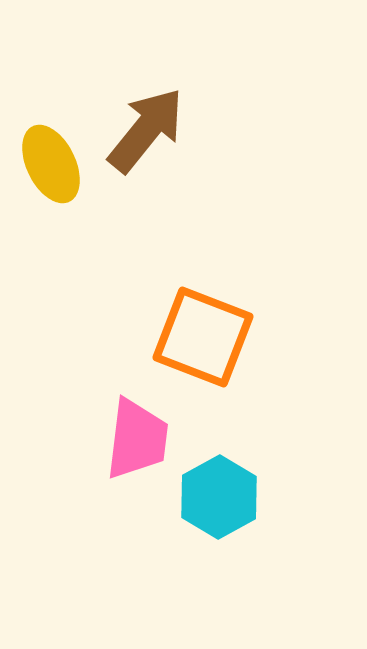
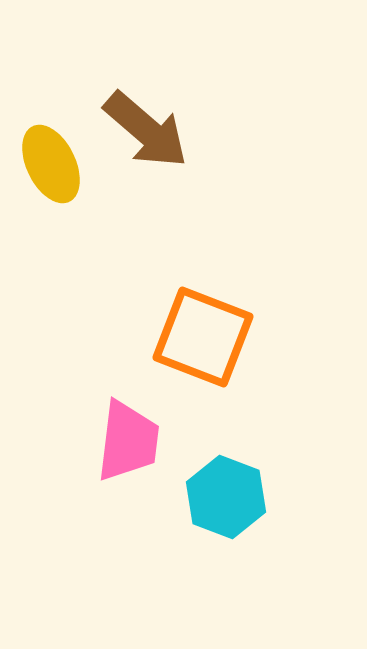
brown arrow: rotated 92 degrees clockwise
pink trapezoid: moved 9 px left, 2 px down
cyan hexagon: moved 7 px right; rotated 10 degrees counterclockwise
